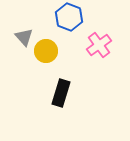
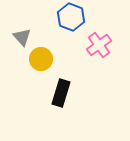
blue hexagon: moved 2 px right
gray triangle: moved 2 px left
yellow circle: moved 5 px left, 8 px down
